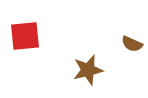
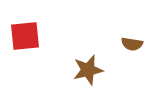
brown semicircle: rotated 15 degrees counterclockwise
